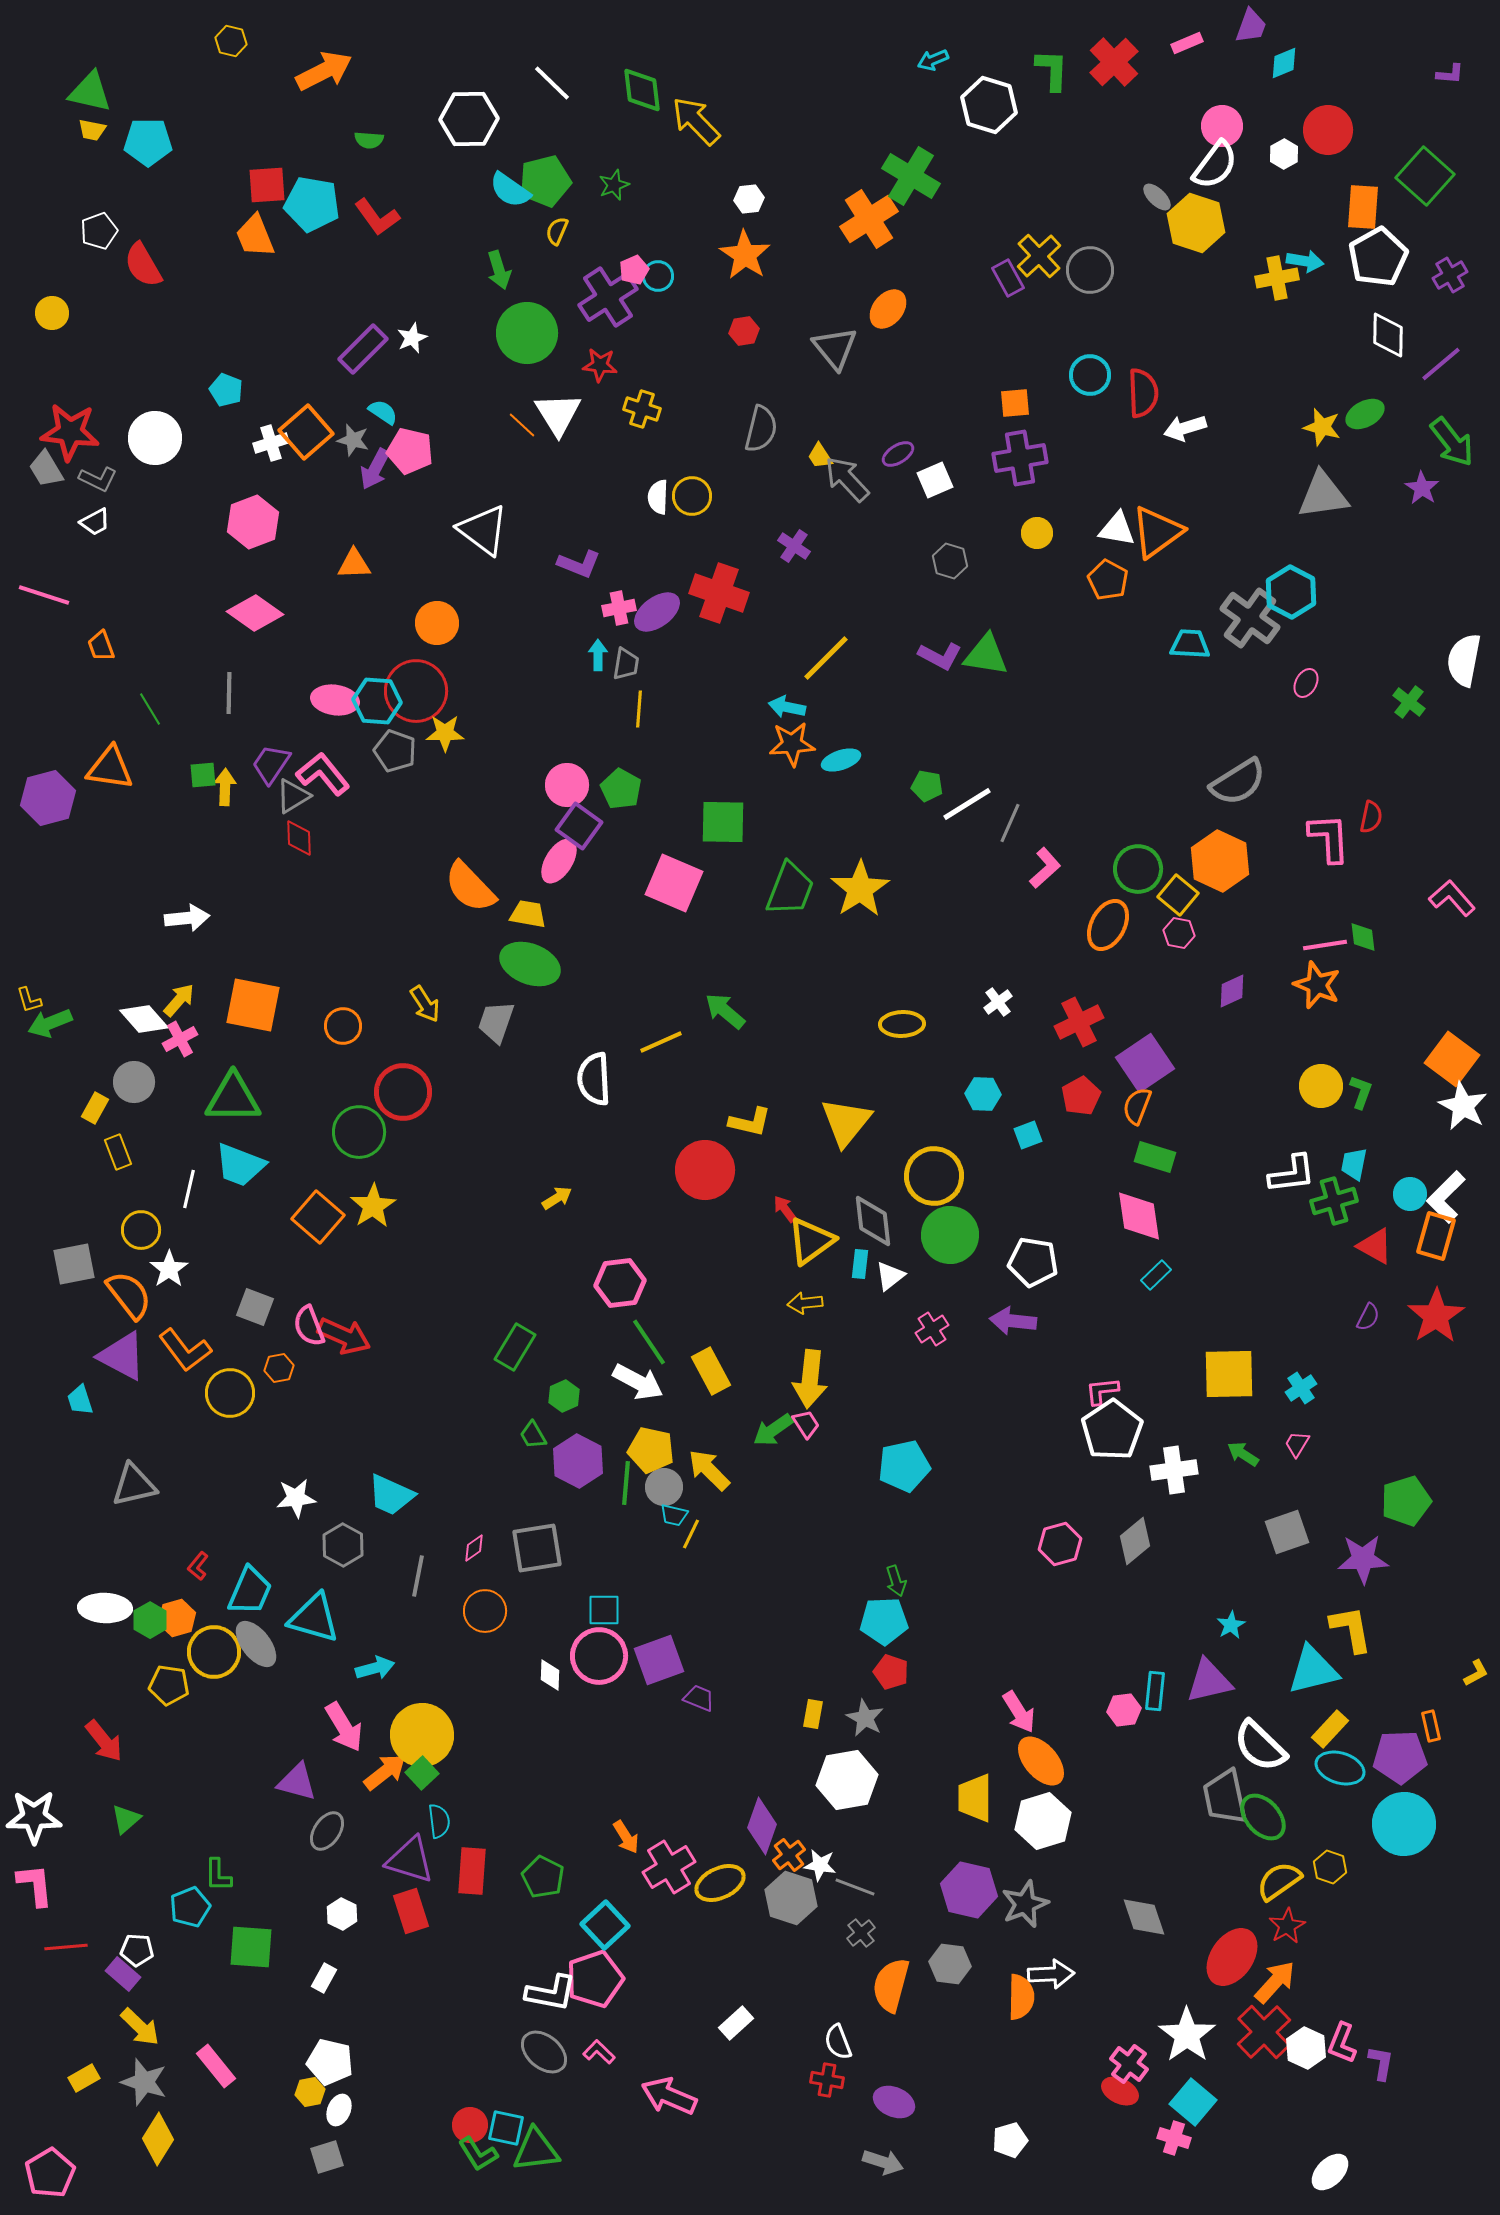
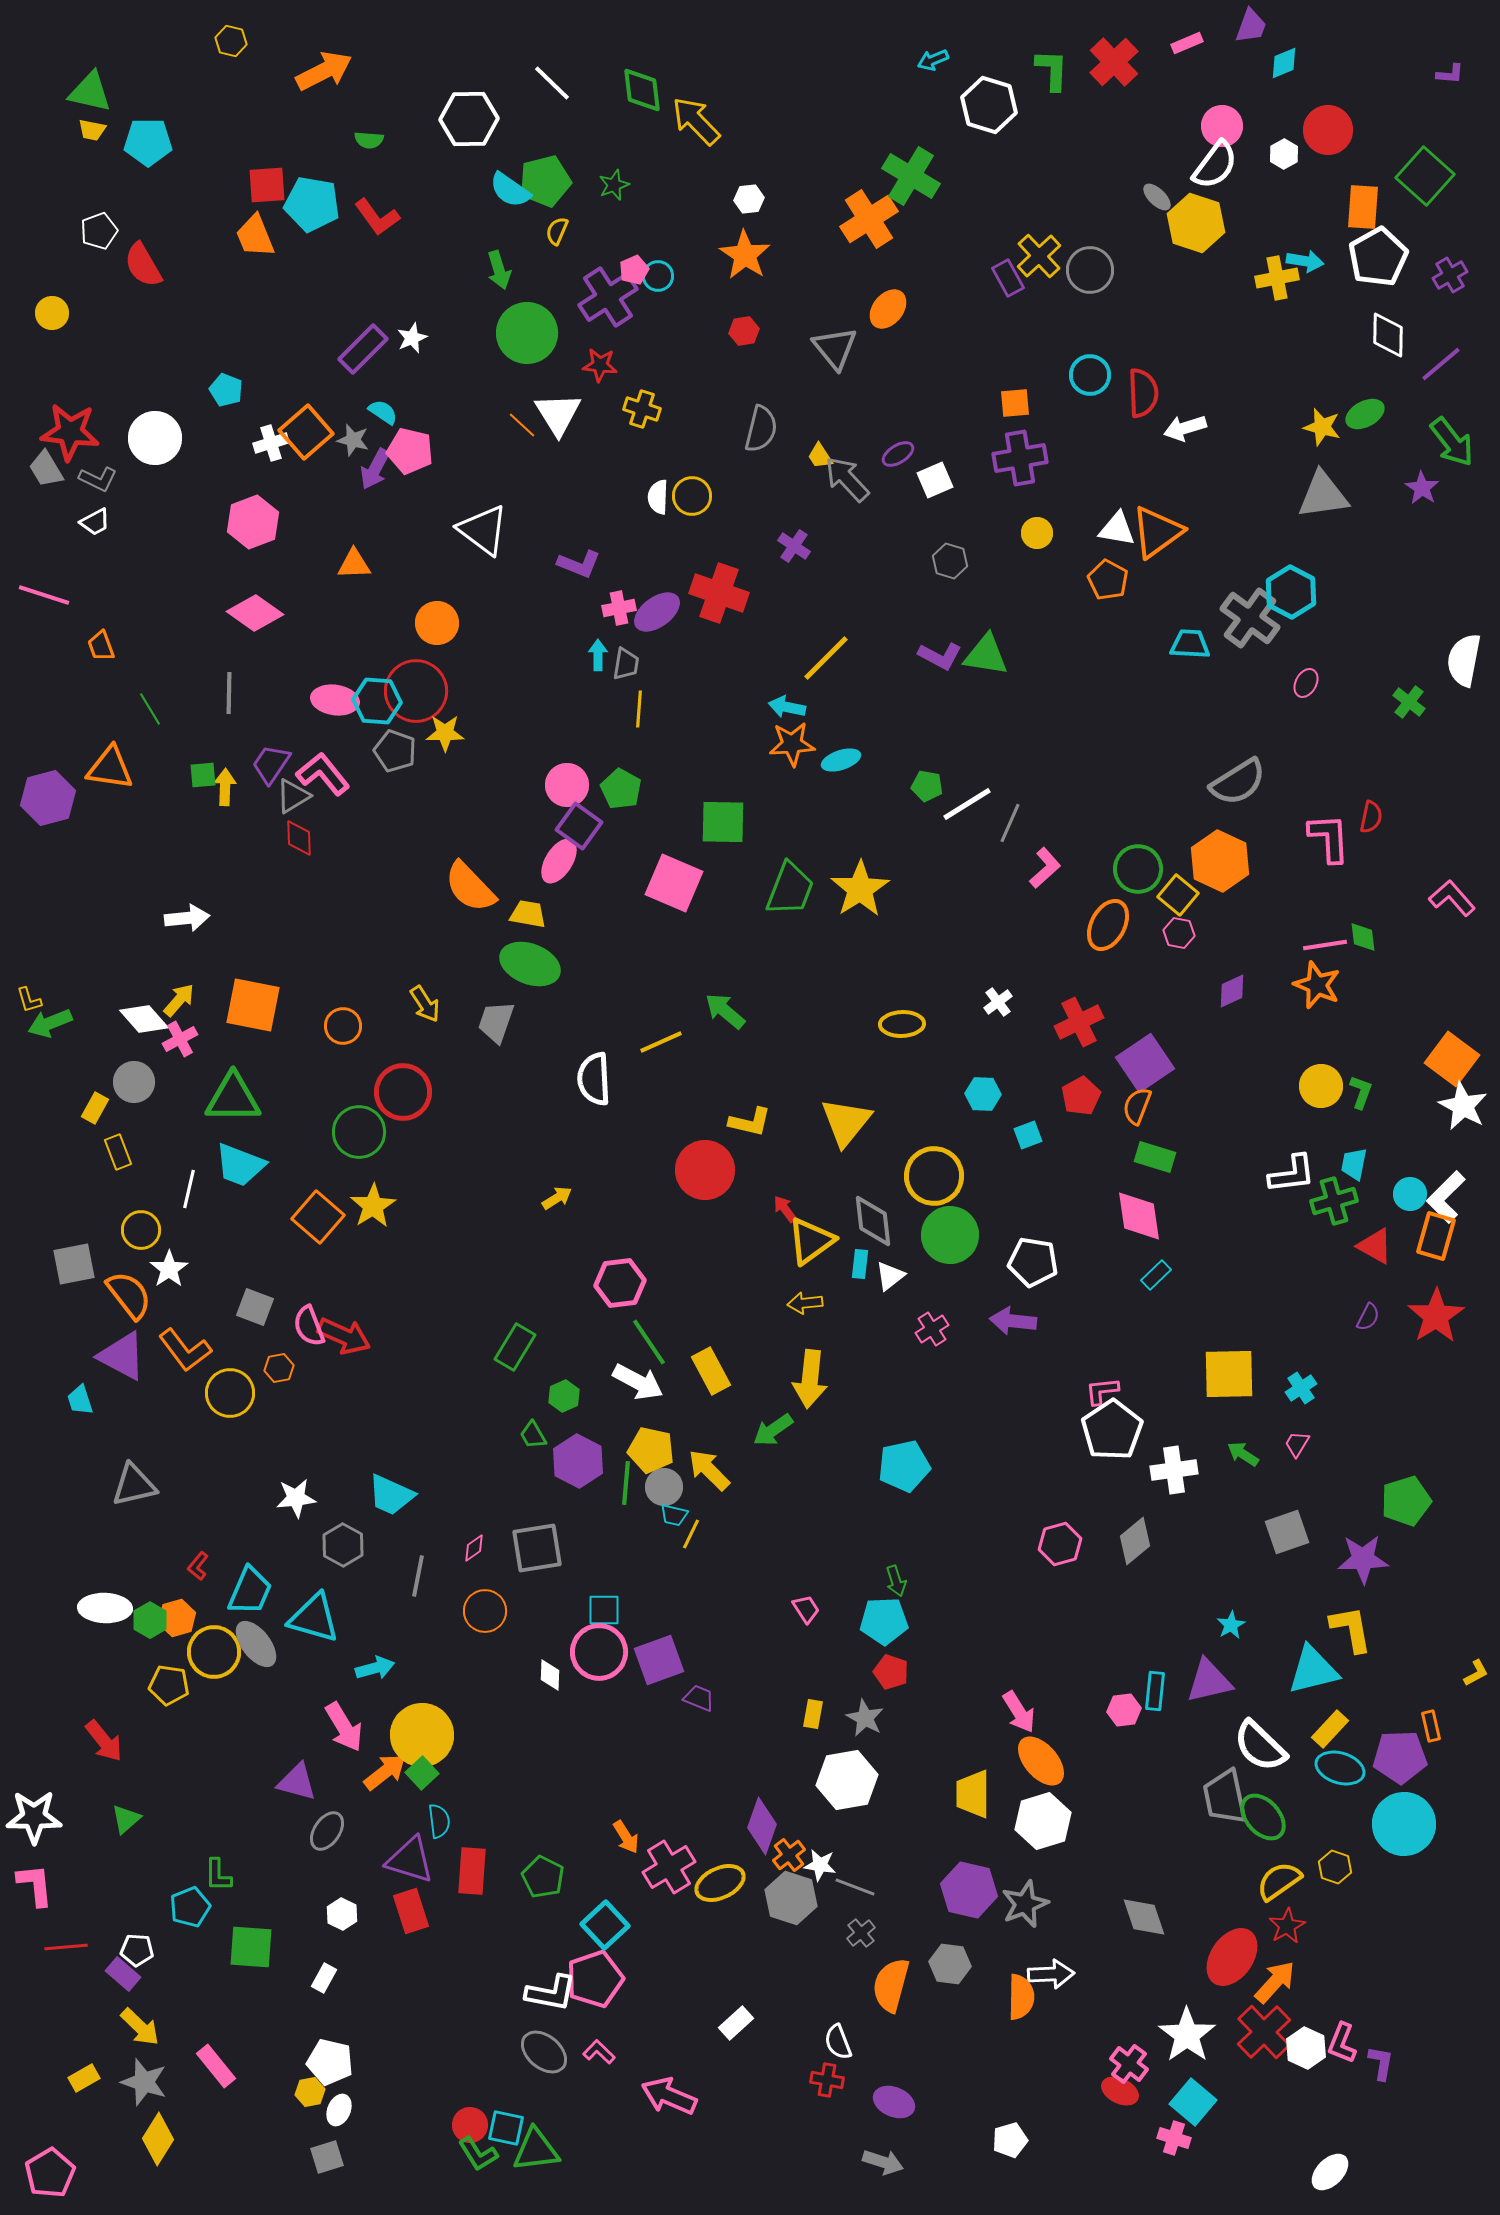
pink trapezoid at (806, 1424): moved 185 px down
pink circle at (599, 1656): moved 4 px up
yellow trapezoid at (975, 1798): moved 2 px left, 4 px up
yellow hexagon at (1330, 1867): moved 5 px right
